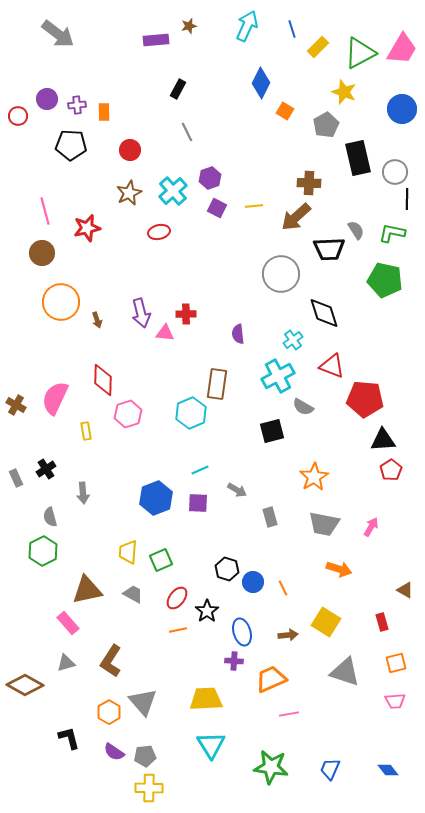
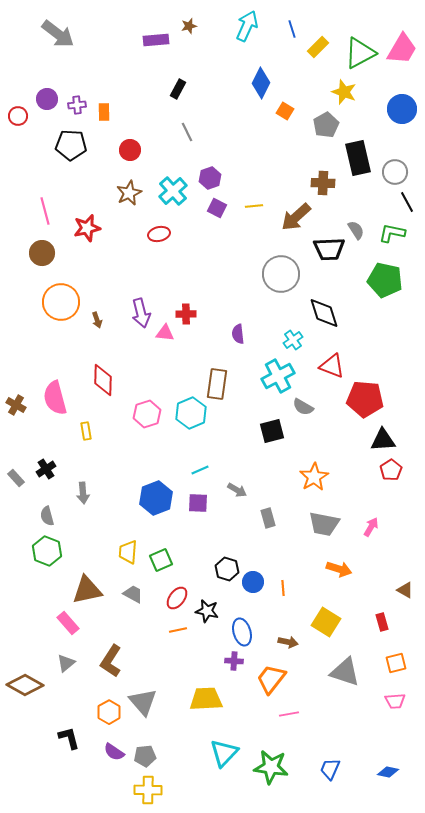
brown cross at (309, 183): moved 14 px right
black line at (407, 199): moved 3 px down; rotated 30 degrees counterclockwise
red ellipse at (159, 232): moved 2 px down
pink semicircle at (55, 398): rotated 40 degrees counterclockwise
pink hexagon at (128, 414): moved 19 px right
gray rectangle at (16, 478): rotated 18 degrees counterclockwise
gray semicircle at (50, 517): moved 3 px left, 1 px up
gray rectangle at (270, 517): moved 2 px left, 1 px down
green hexagon at (43, 551): moved 4 px right; rotated 12 degrees counterclockwise
orange line at (283, 588): rotated 21 degrees clockwise
black star at (207, 611): rotated 25 degrees counterclockwise
brown arrow at (288, 635): moved 7 px down; rotated 18 degrees clockwise
gray triangle at (66, 663): rotated 24 degrees counterclockwise
orange trapezoid at (271, 679): rotated 28 degrees counterclockwise
cyan triangle at (211, 745): moved 13 px right, 8 px down; rotated 16 degrees clockwise
blue diamond at (388, 770): moved 2 px down; rotated 40 degrees counterclockwise
yellow cross at (149, 788): moved 1 px left, 2 px down
